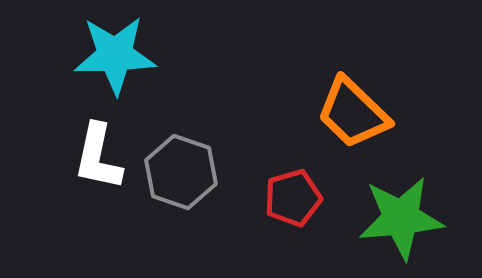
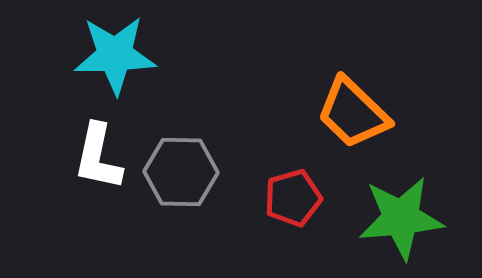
gray hexagon: rotated 18 degrees counterclockwise
